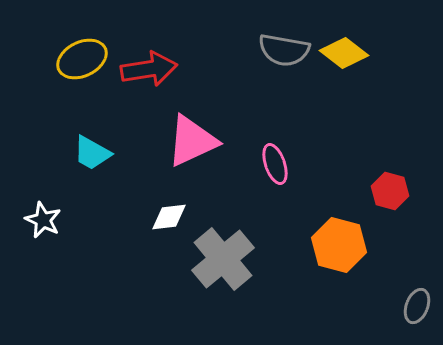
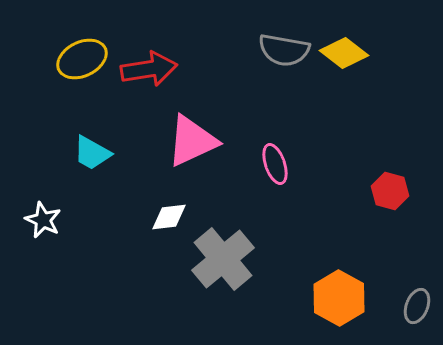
orange hexagon: moved 53 px down; rotated 14 degrees clockwise
